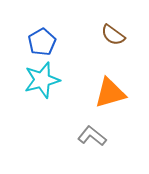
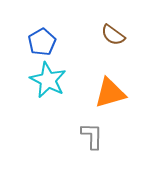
cyan star: moved 6 px right; rotated 30 degrees counterclockwise
gray L-shape: rotated 52 degrees clockwise
